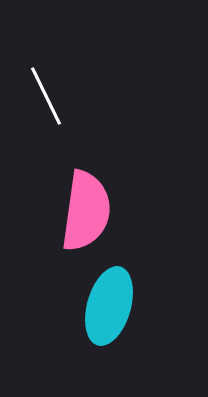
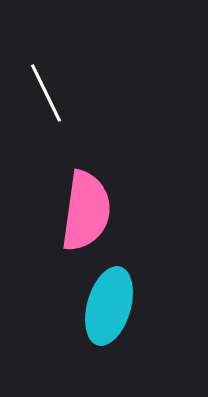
white line: moved 3 px up
